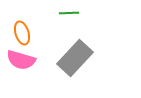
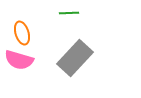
pink semicircle: moved 2 px left
